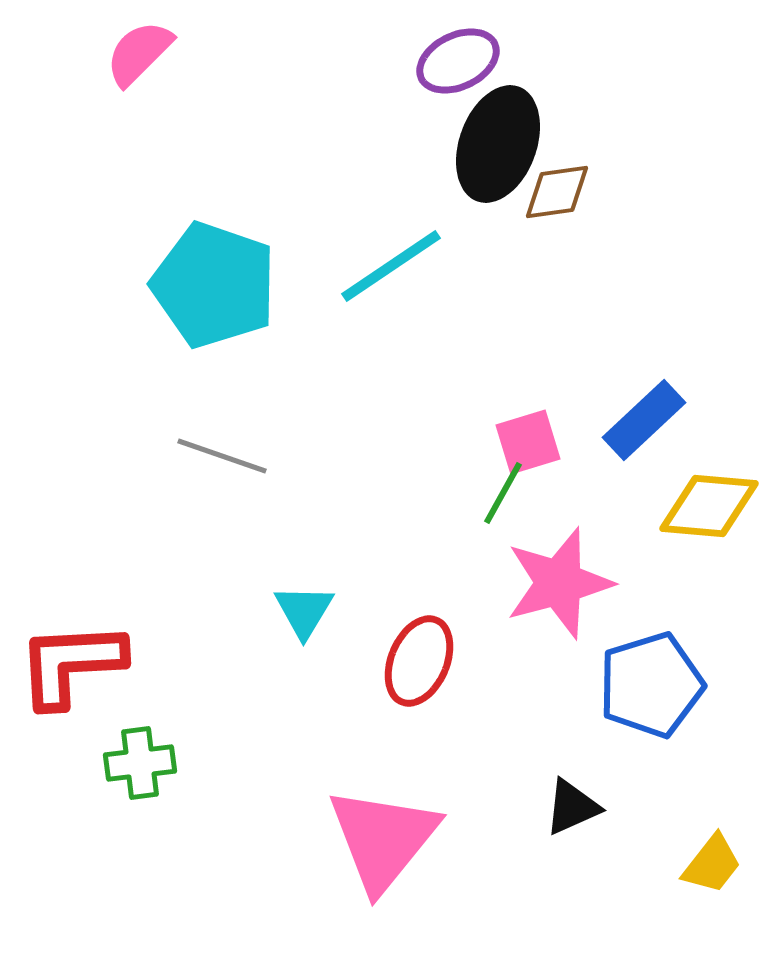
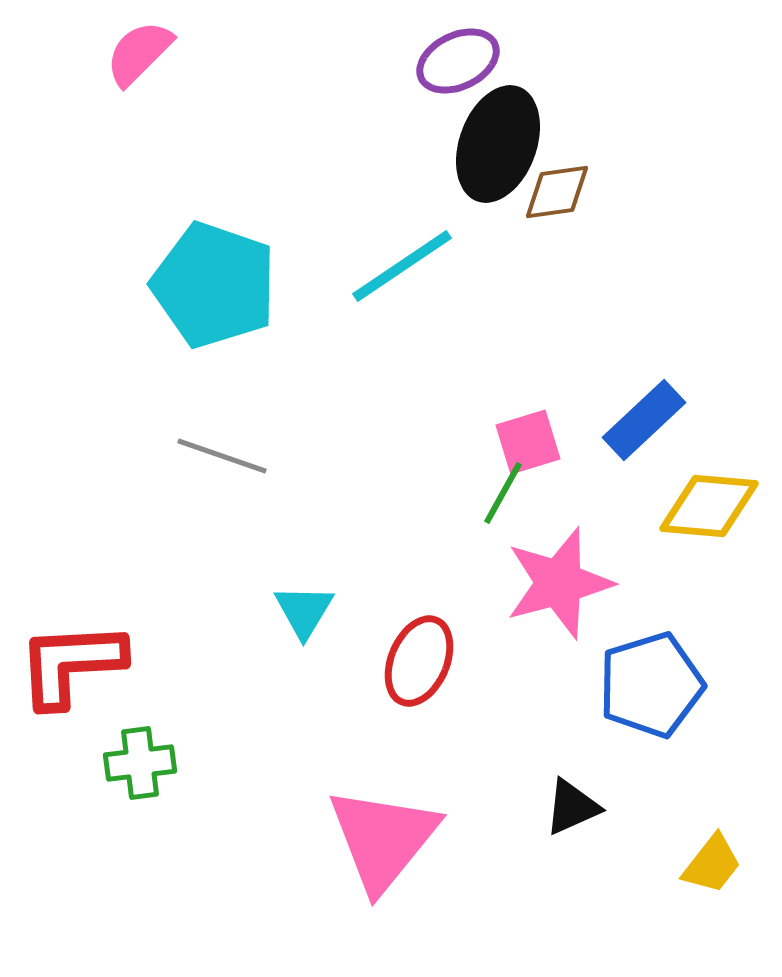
cyan line: moved 11 px right
